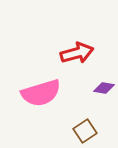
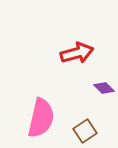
purple diamond: rotated 35 degrees clockwise
pink semicircle: moved 25 px down; rotated 60 degrees counterclockwise
